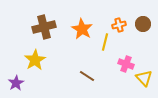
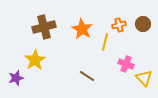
purple star: moved 5 px up; rotated 14 degrees clockwise
